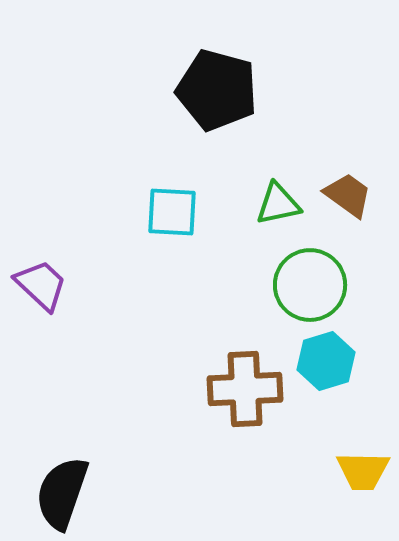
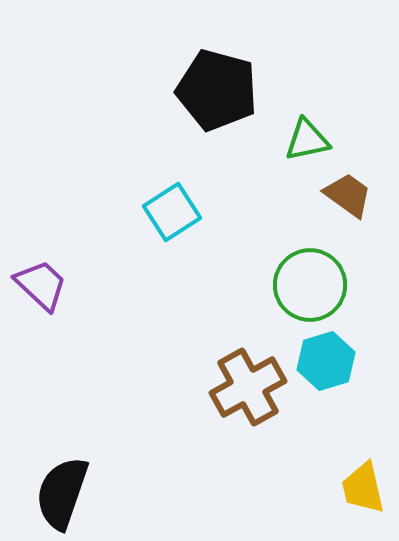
green triangle: moved 29 px right, 64 px up
cyan square: rotated 36 degrees counterclockwise
brown cross: moved 3 px right, 2 px up; rotated 26 degrees counterclockwise
yellow trapezoid: moved 17 px down; rotated 76 degrees clockwise
